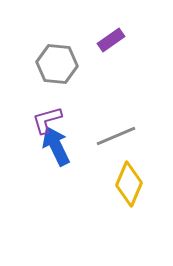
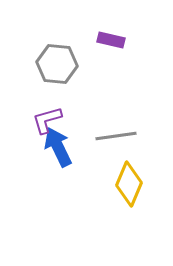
purple rectangle: rotated 48 degrees clockwise
gray line: rotated 15 degrees clockwise
blue arrow: moved 2 px right, 1 px down
